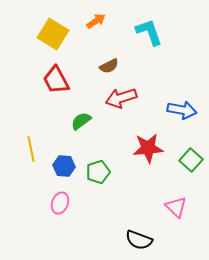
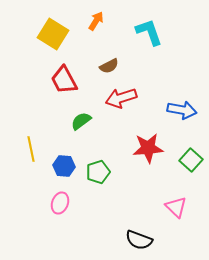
orange arrow: rotated 24 degrees counterclockwise
red trapezoid: moved 8 px right
